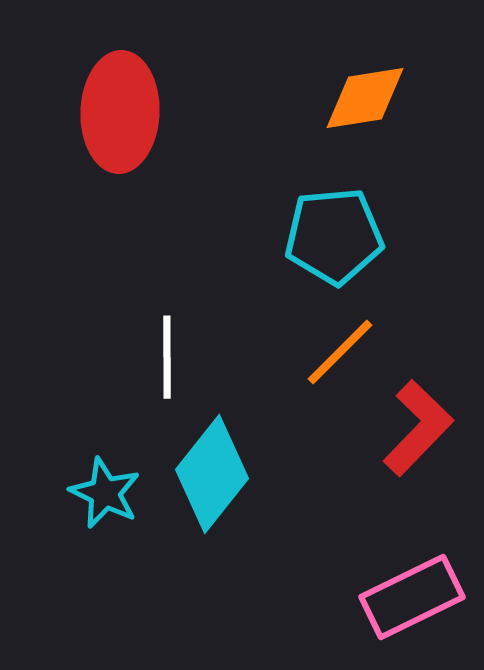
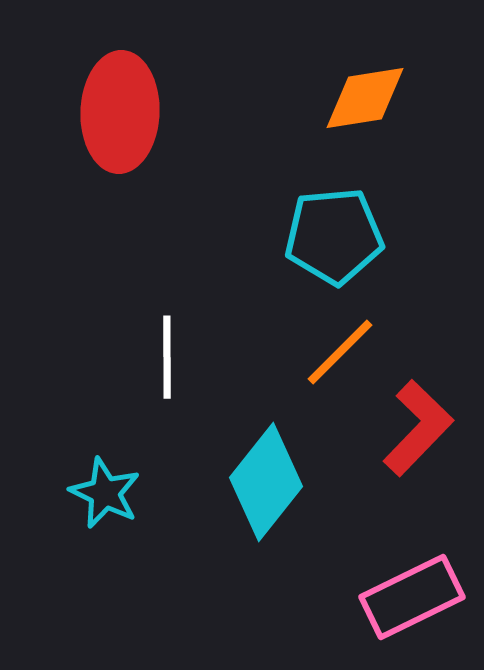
cyan diamond: moved 54 px right, 8 px down
